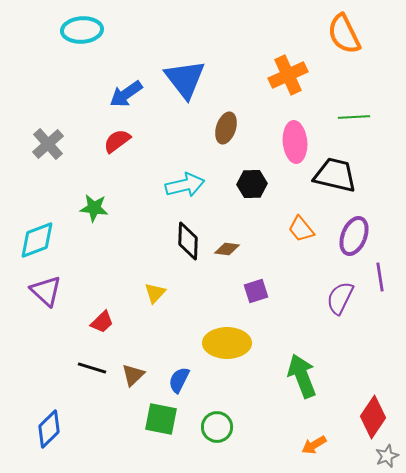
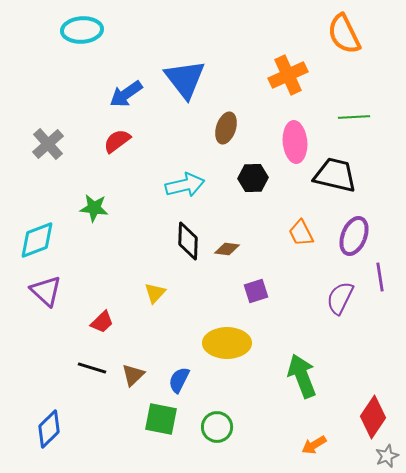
black hexagon: moved 1 px right, 6 px up
orange trapezoid: moved 4 px down; rotated 12 degrees clockwise
